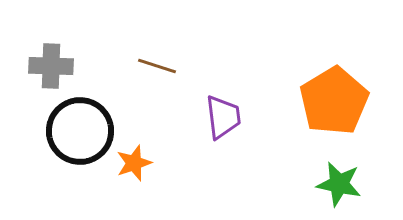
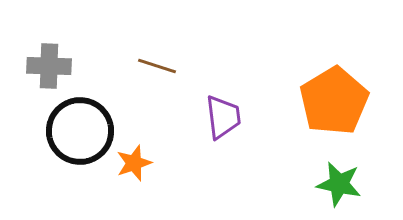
gray cross: moved 2 px left
